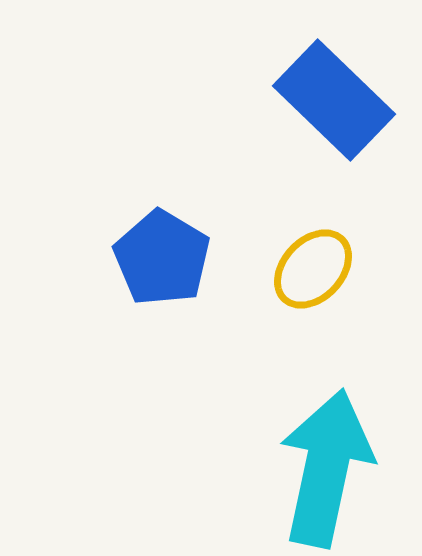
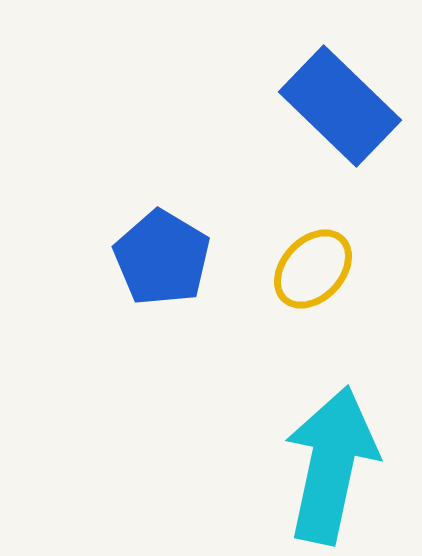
blue rectangle: moved 6 px right, 6 px down
cyan arrow: moved 5 px right, 3 px up
